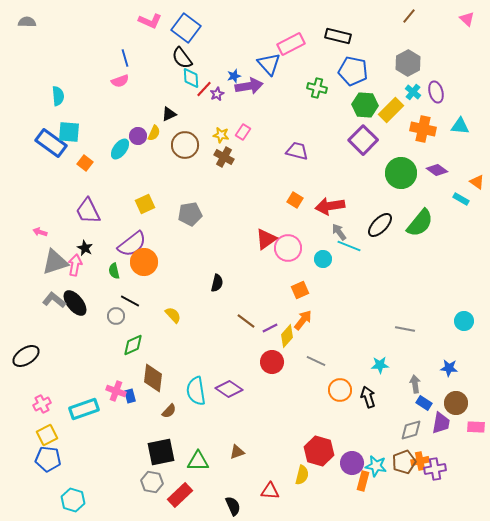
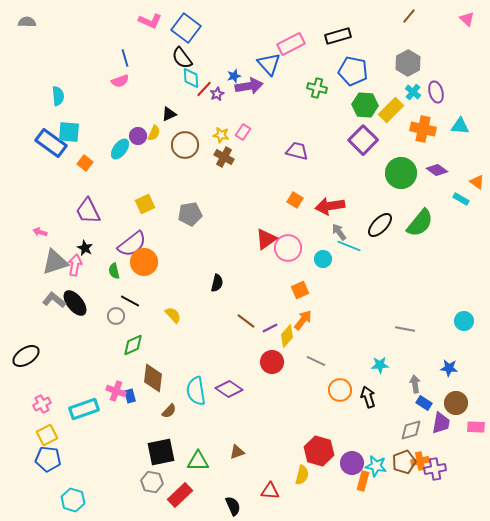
black rectangle at (338, 36): rotated 30 degrees counterclockwise
